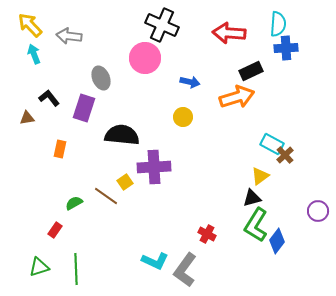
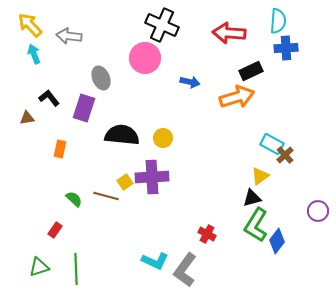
cyan semicircle: moved 3 px up
yellow circle: moved 20 px left, 21 px down
purple cross: moved 2 px left, 10 px down
brown line: rotated 20 degrees counterclockwise
green semicircle: moved 4 px up; rotated 72 degrees clockwise
